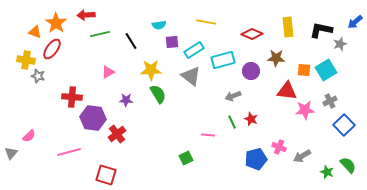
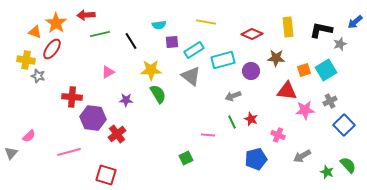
orange square at (304, 70): rotated 24 degrees counterclockwise
pink cross at (279, 147): moved 1 px left, 12 px up
